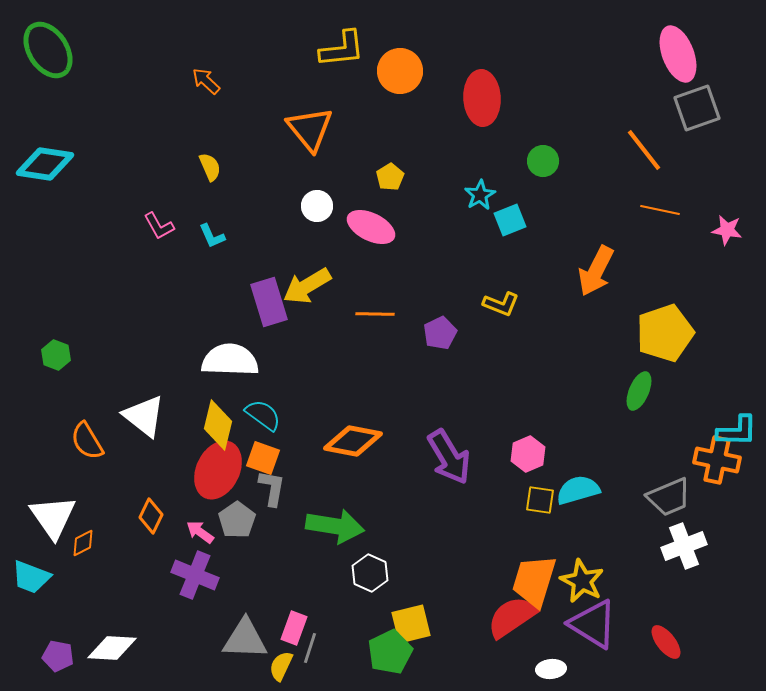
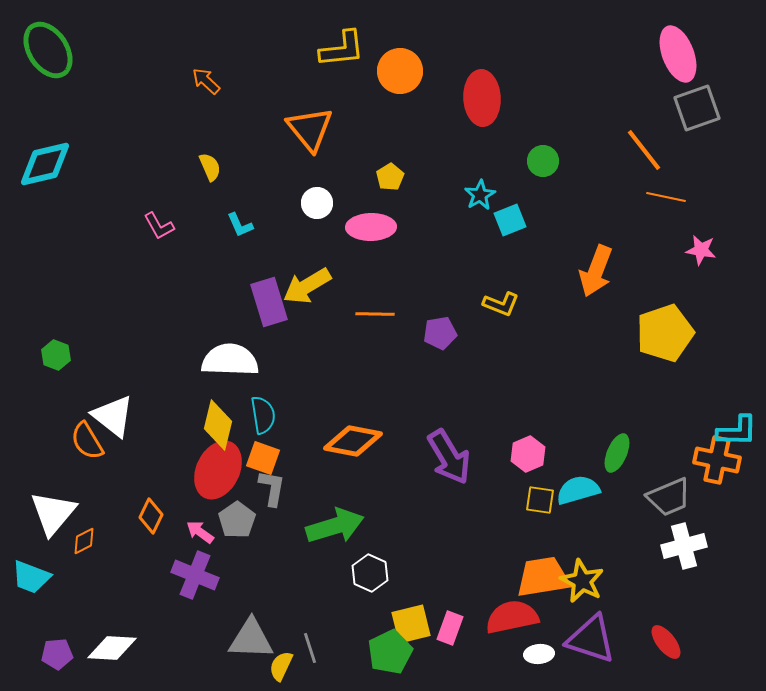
cyan diamond at (45, 164): rotated 22 degrees counterclockwise
white circle at (317, 206): moved 3 px up
orange line at (660, 210): moved 6 px right, 13 px up
pink ellipse at (371, 227): rotated 27 degrees counterclockwise
pink star at (727, 230): moved 26 px left, 20 px down
cyan L-shape at (212, 236): moved 28 px right, 11 px up
orange arrow at (596, 271): rotated 6 degrees counterclockwise
purple pentagon at (440, 333): rotated 16 degrees clockwise
green ellipse at (639, 391): moved 22 px left, 62 px down
cyan semicircle at (263, 415): rotated 45 degrees clockwise
white triangle at (144, 416): moved 31 px left
white triangle at (53, 517): moved 4 px up; rotated 15 degrees clockwise
green arrow at (335, 526): rotated 26 degrees counterclockwise
orange diamond at (83, 543): moved 1 px right, 2 px up
white cross at (684, 546): rotated 6 degrees clockwise
orange trapezoid at (534, 581): moved 9 px right, 4 px up; rotated 64 degrees clockwise
red semicircle at (512, 617): rotated 22 degrees clockwise
purple triangle at (593, 624): moved 2 px left, 15 px down; rotated 14 degrees counterclockwise
pink rectangle at (294, 628): moved 156 px right
gray triangle at (245, 639): moved 6 px right
gray line at (310, 648): rotated 36 degrees counterclockwise
purple pentagon at (58, 656): moved 1 px left, 2 px up; rotated 16 degrees counterclockwise
white ellipse at (551, 669): moved 12 px left, 15 px up
